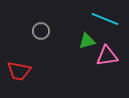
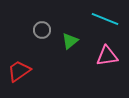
gray circle: moved 1 px right, 1 px up
green triangle: moved 17 px left; rotated 24 degrees counterclockwise
red trapezoid: rotated 135 degrees clockwise
